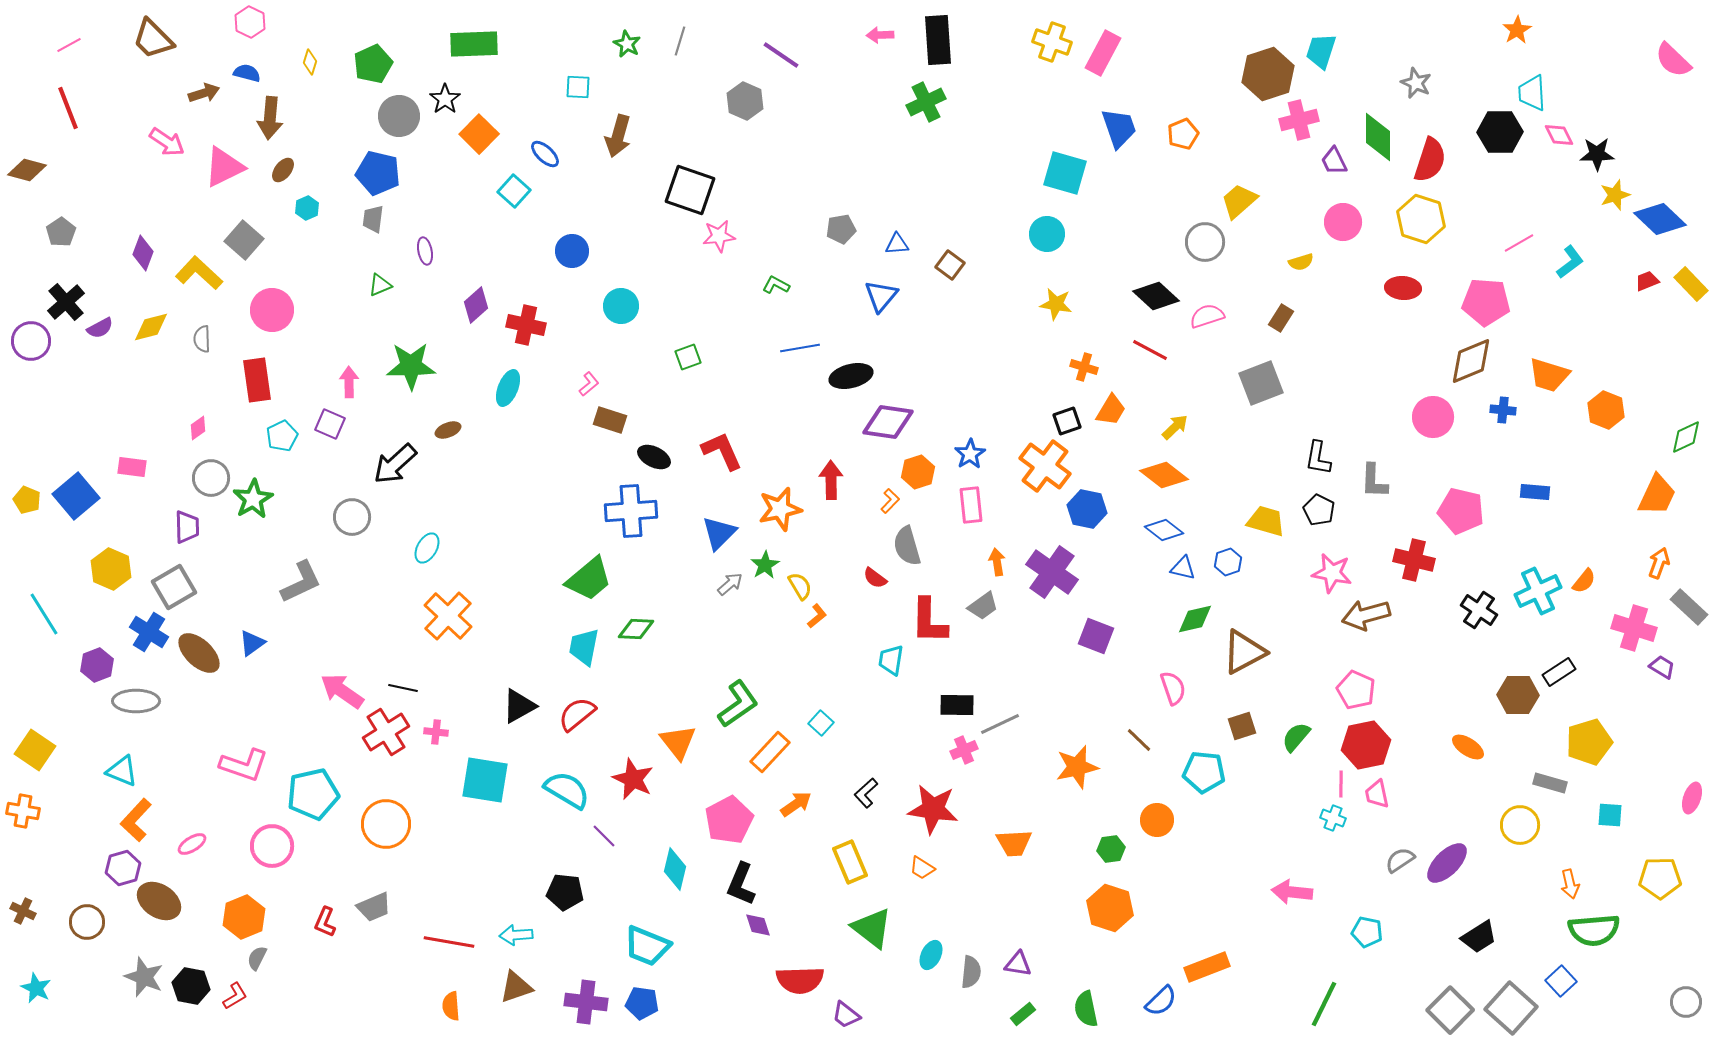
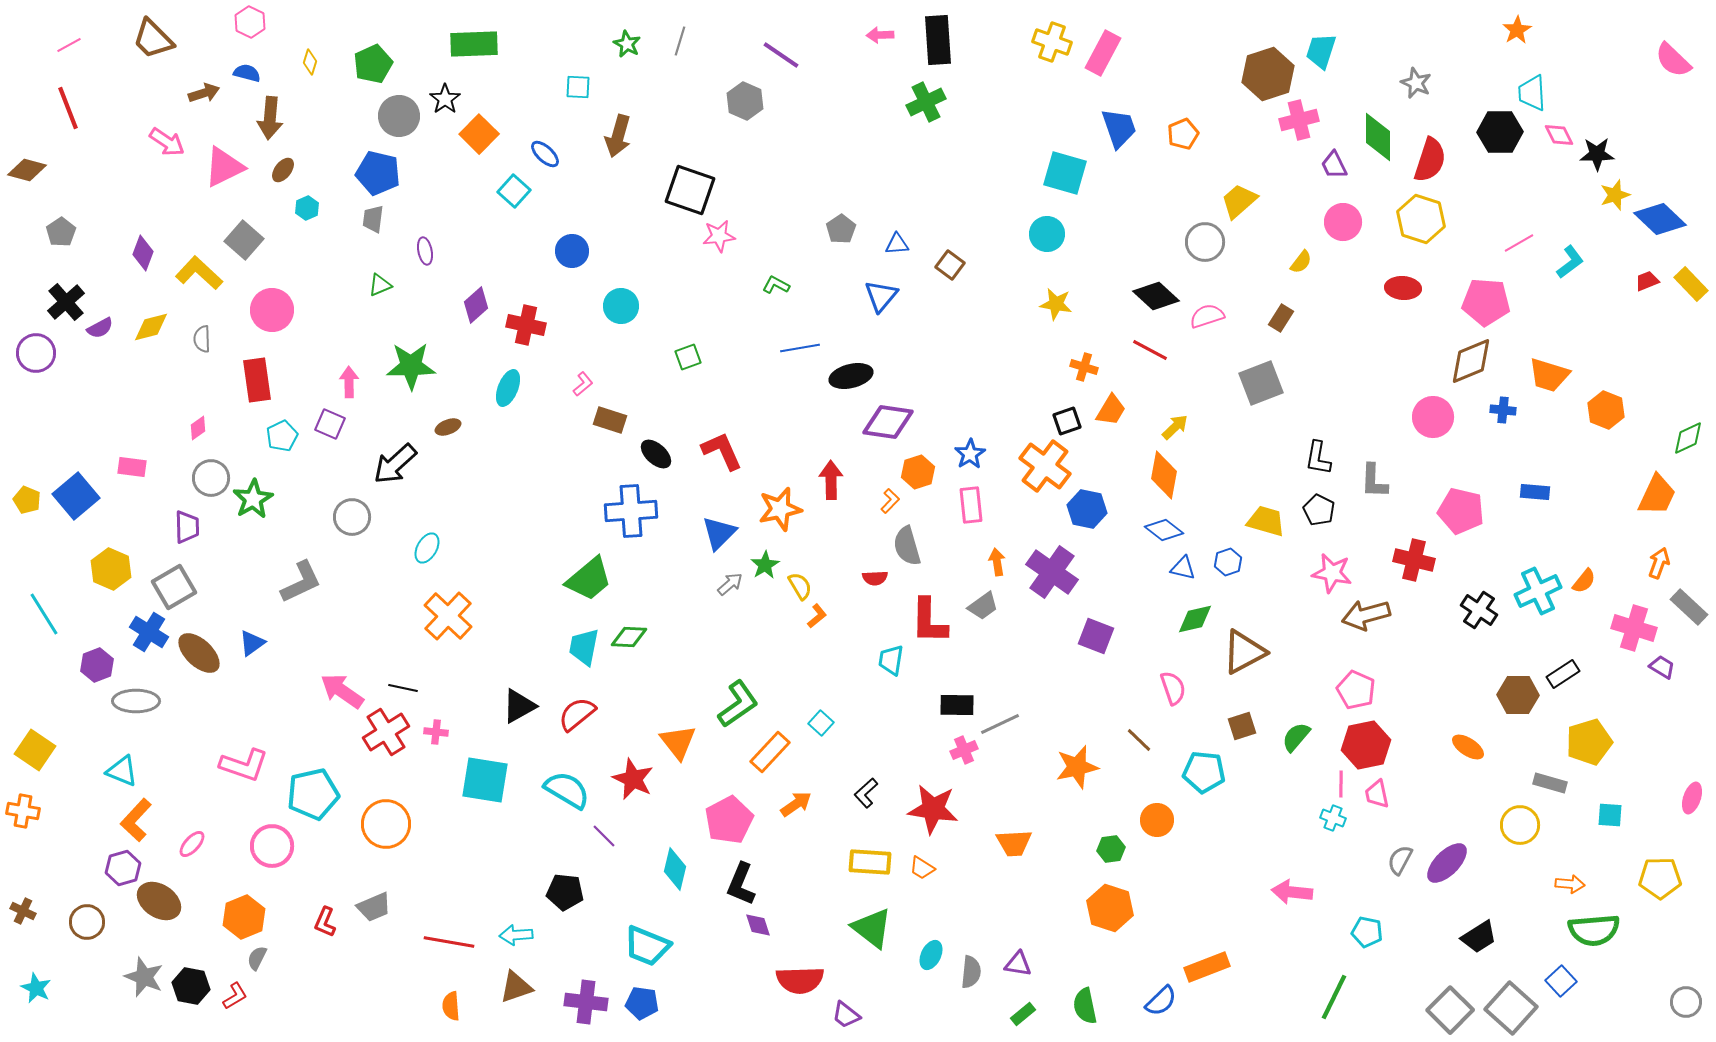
purple trapezoid at (1334, 161): moved 4 px down
gray pentagon at (841, 229): rotated 24 degrees counterclockwise
yellow semicircle at (1301, 262): rotated 35 degrees counterclockwise
purple circle at (31, 341): moved 5 px right, 12 px down
pink L-shape at (589, 384): moved 6 px left
brown ellipse at (448, 430): moved 3 px up
green diamond at (1686, 437): moved 2 px right, 1 px down
black ellipse at (654, 457): moved 2 px right, 3 px up; rotated 16 degrees clockwise
orange diamond at (1164, 475): rotated 63 degrees clockwise
red semicircle at (875, 578): rotated 40 degrees counterclockwise
green diamond at (636, 629): moved 7 px left, 8 px down
black rectangle at (1559, 672): moved 4 px right, 2 px down
pink ellipse at (192, 844): rotated 16 degrees counterclockwise
gray semicircle at (1400, 860): rotated 28 degrees counterclockwise
yellow rectangle at (850, 862): moved 20 px right; rotated 63 degrees counterclockwise
orange arrow at (1570, 884): rotated 72 degrees counterclockwise
green line at (1324, 1004): moved 10 px right, 7 px up
green semicircle at (1086, 1009): moved 1 px left, 3 px up
